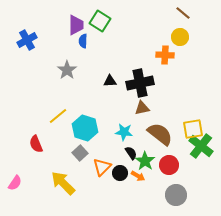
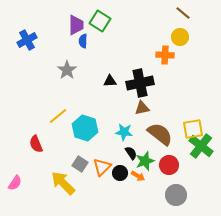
gray square: moved 11 px down; rotated 14 degrees counterclockwise
green star: rotated 18 degrees clockwise
